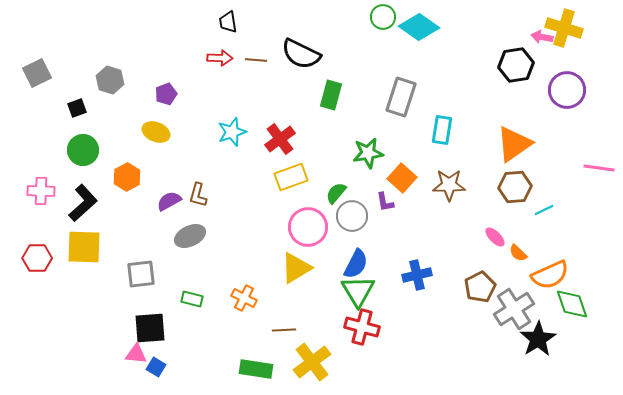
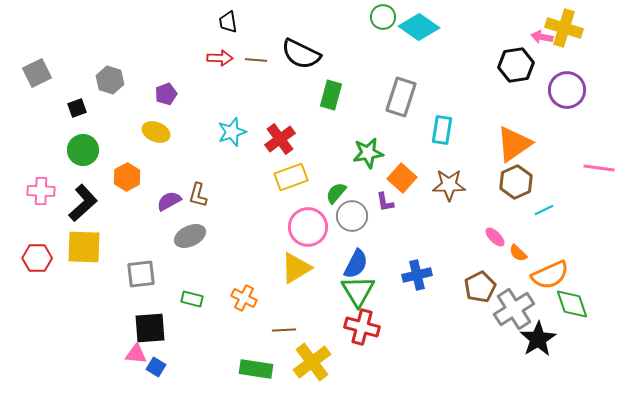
brown hexagon at (515, 187): moved 1 px right, 5 px up; rotated 20 degrees counterclockwise
